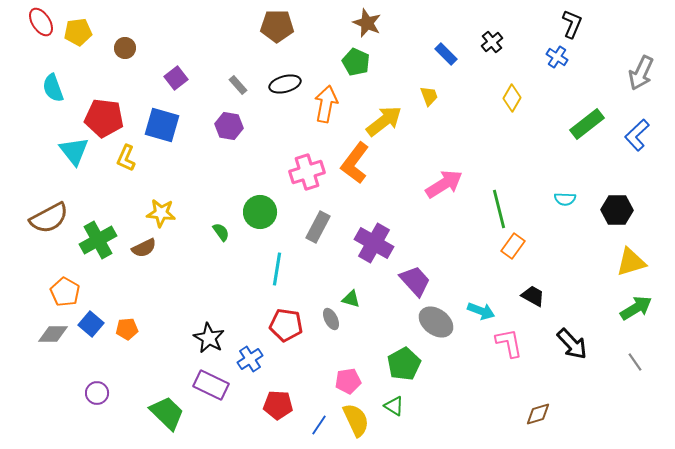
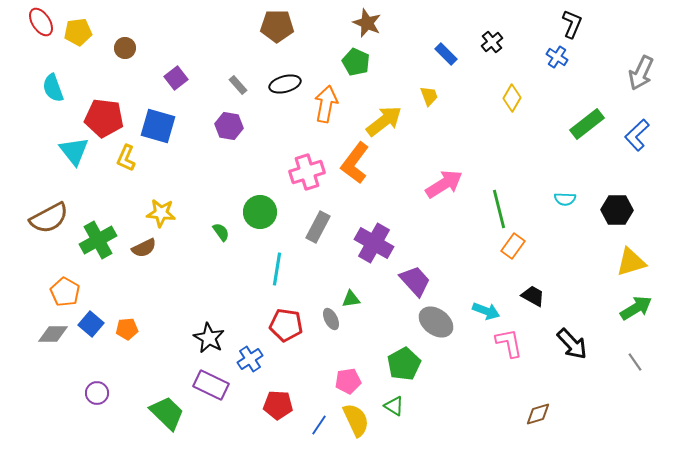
blue square at (162, 125): moved 4 px left, 1 px down
green triangle at (351, 299): rotated 24 degrees counterclockwise
cyan arrow at (481, 311): moved 5 px right
